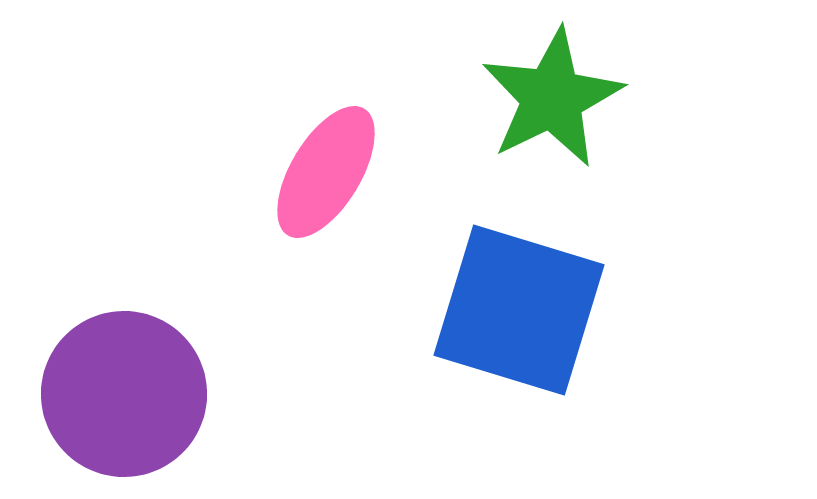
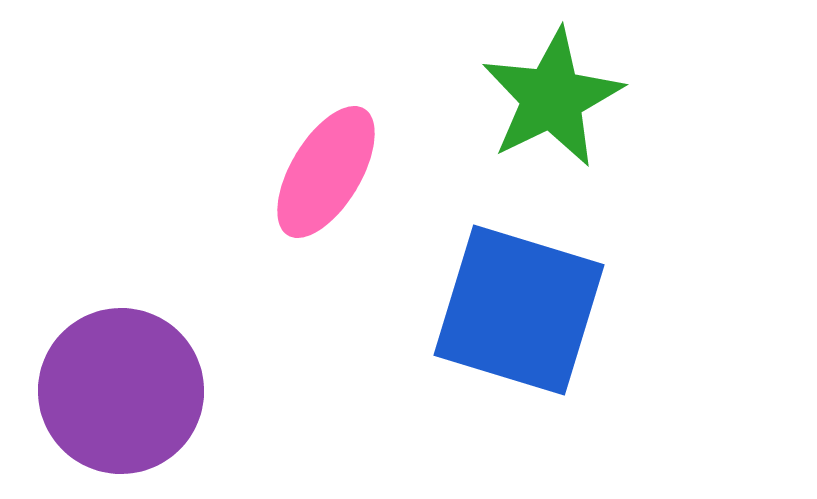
purple circle: moved 3 px left, 3 px up
